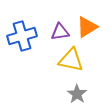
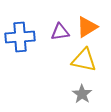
blue cross: moved 2 px left, 1 px down; rotated 12 degrees clockwise
yellow triangle: moved 13 px right
gray star: moved 5 px right
